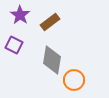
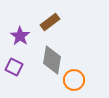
purple star: moved 21 px down
purple square: moved 22 px down
